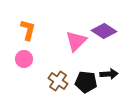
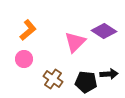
orange L-shape: rotated 35 degrees clockwise
pink triangle: moved 1 px left, 1 px down
brown cross: moved 5 px left, 2 px up
